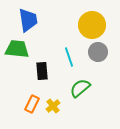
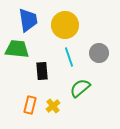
yellow circle: moved 27 px left
gray circle: moved 1 px right, 1 px down
orange rectangle: moved 2 px left, 1 px down; rotated 12 degrees counterclockwise
